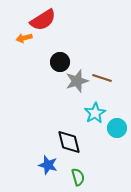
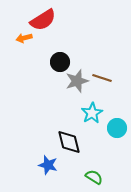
cyan star: moved 3 px left
green semicircle: moved 16 px right; rotated 42 degrees counterclockwise
